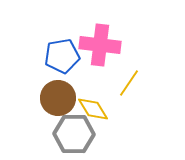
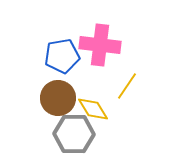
yellow line: moved 2 px left, 3 px down
